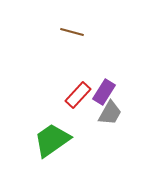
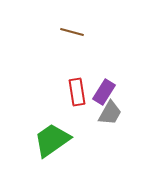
red rectangle: moved 1 px left, 3 px up; rotated 52 degrees counterclockwise
